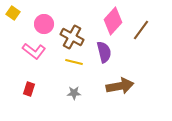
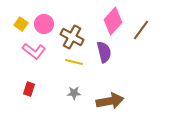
yellow square: moved 8 px right, 11 px down
brown arrow: moved 10 px left, 15 px down
